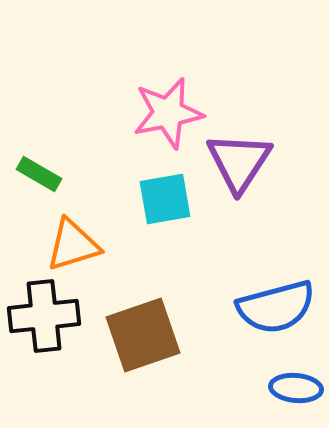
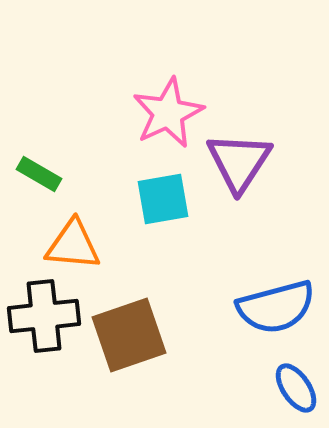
pink star: rotated 14 degrees counterclockwise
cyan square: moved 2 px left
orange triangle: rotated 22 degrees clockwise
brown square: moved 14 px left
blue ellipse: rotated 51 degrees clockwise
